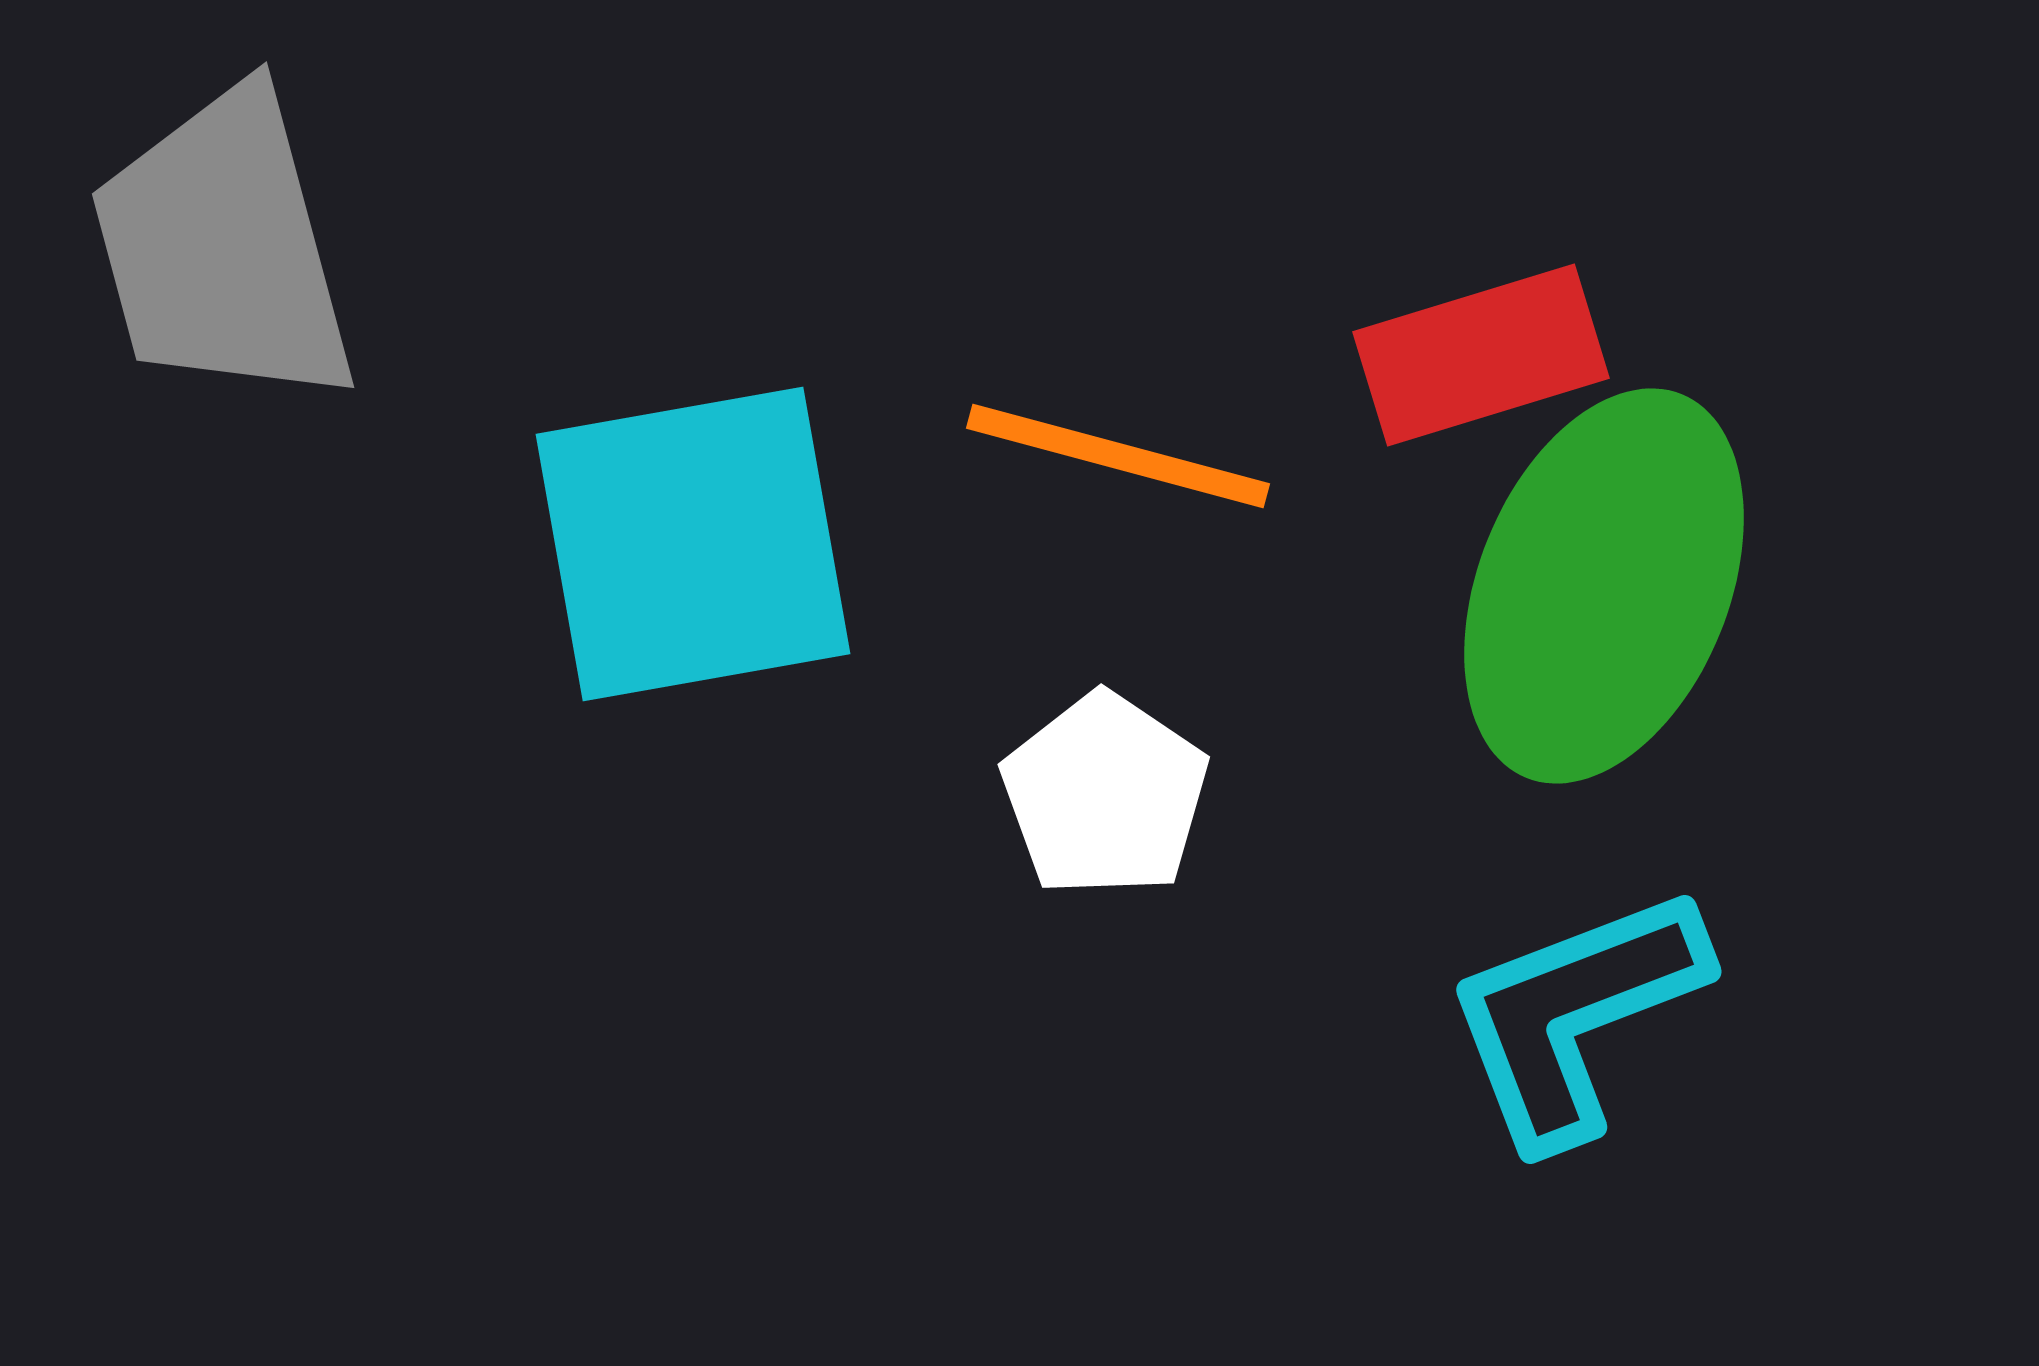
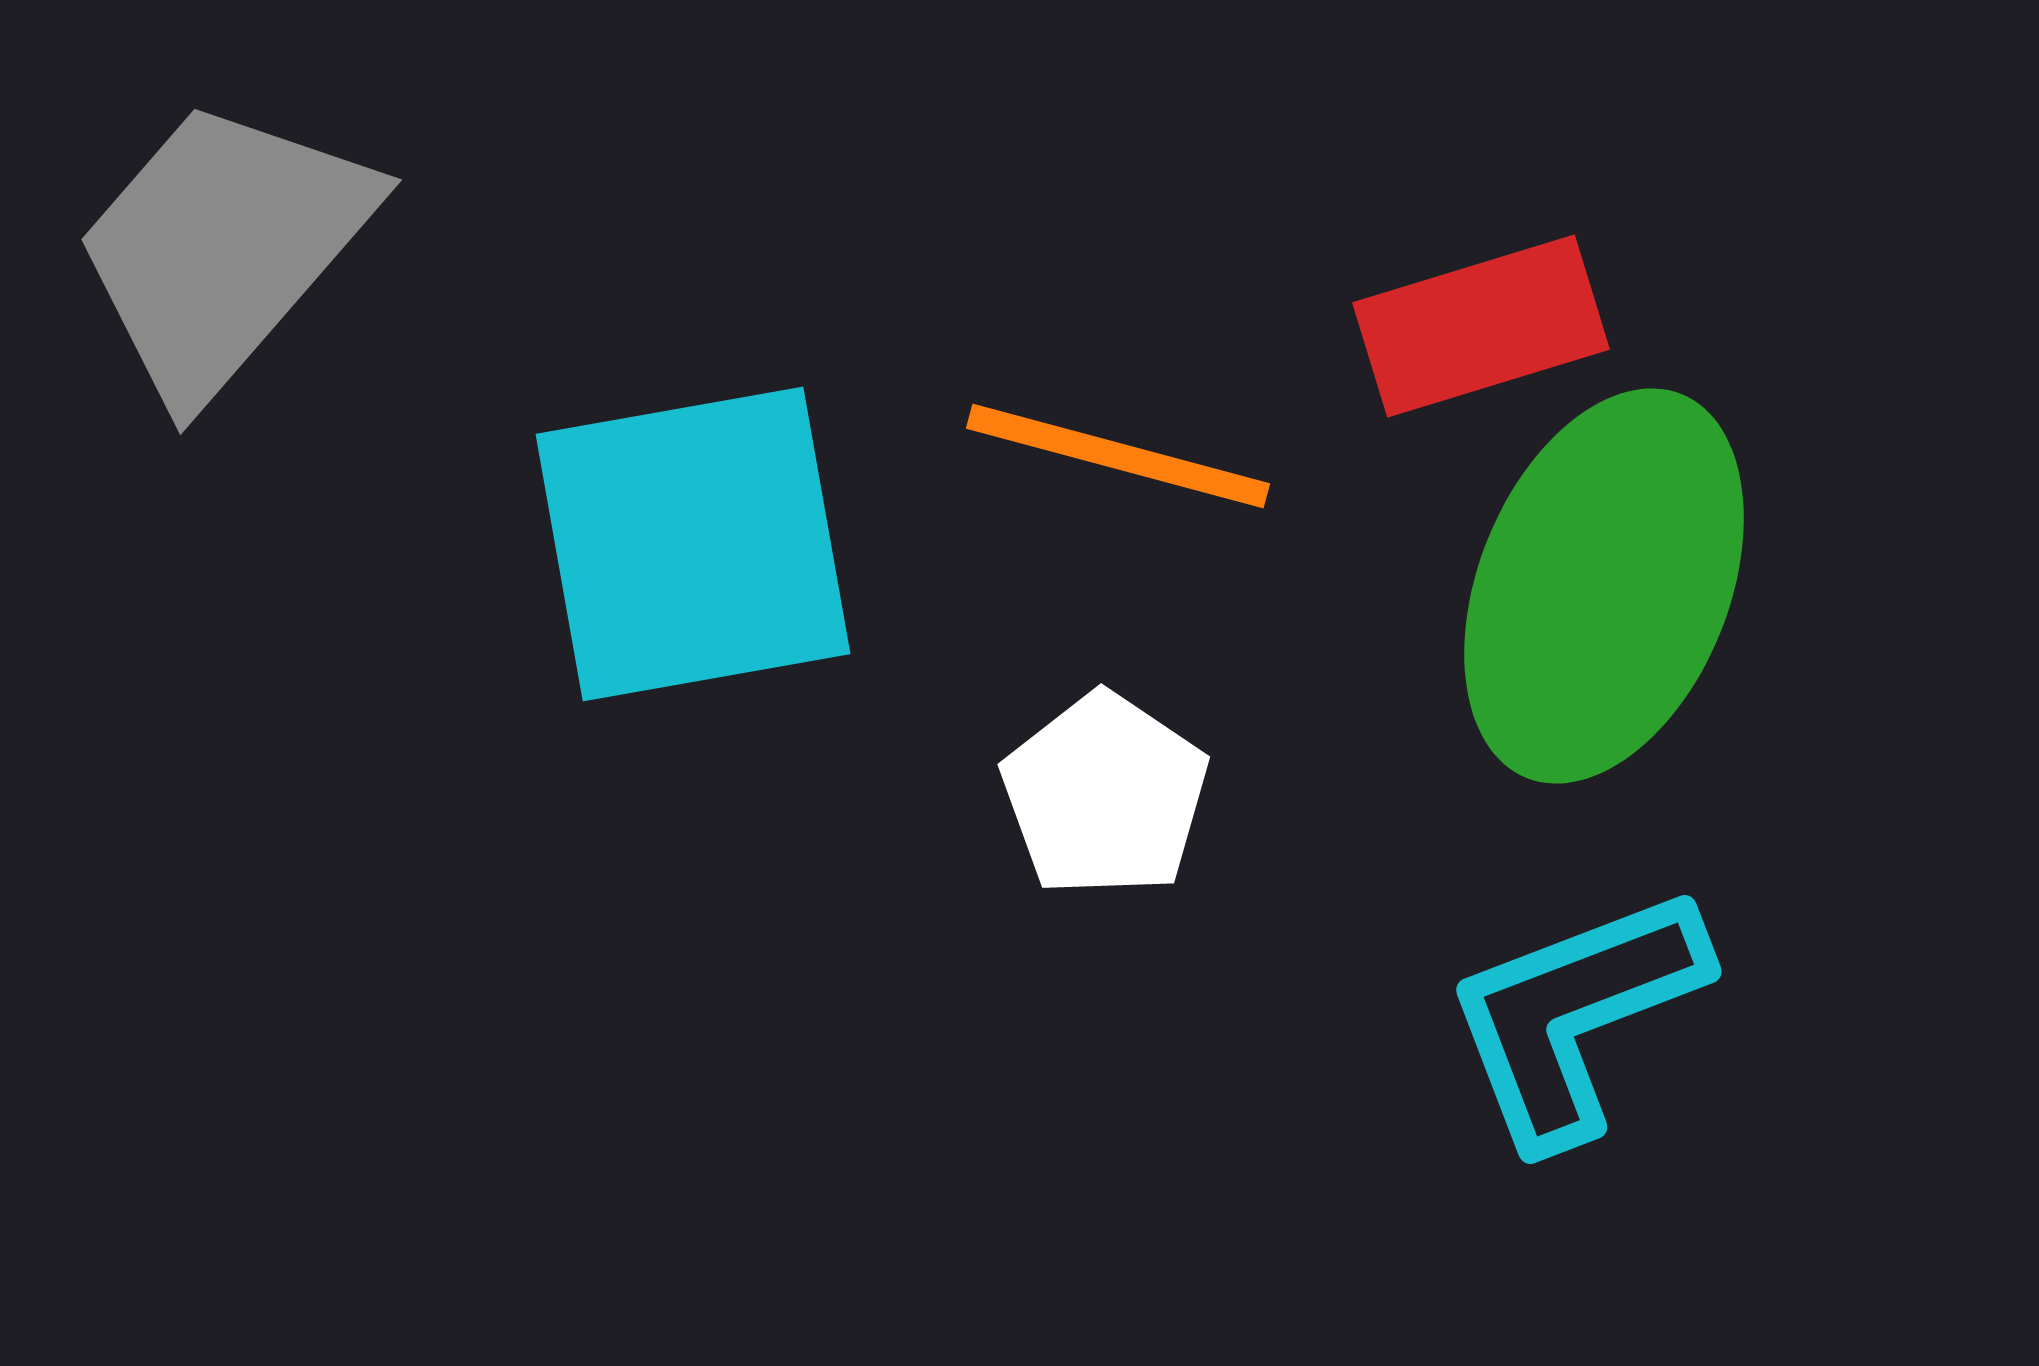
gray trapezoid: rotated 56 degrees clockwise
red rectangle: moved 29 px up
